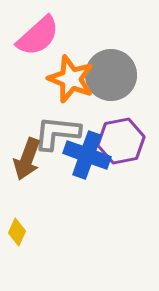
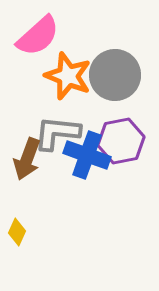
gray circle: moved 4 px right
orange star: moved 3 px left, 3 px up
